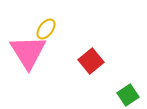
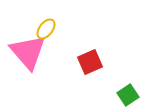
pink triangle: rotated 9 degrees counterclockwise
red square: moved 1 px left, 1 px down; rotated 15 degrees clockwise
